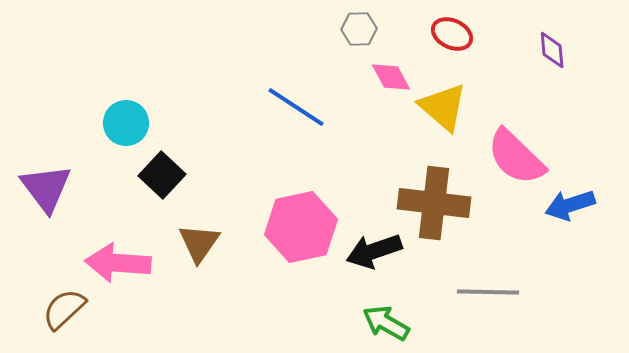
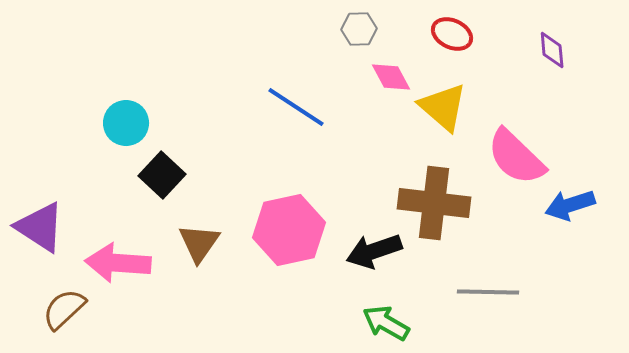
purple triangle: moved 6 px left, 39 px down; rotated 20 degrees counterclockwise
pink hexagon: moved 12 px left, 3 px down
